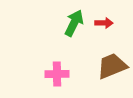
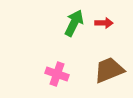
brown trapezoid: moved 3 px left, 4 px down
pink cross: rotated 20 degrees clockwise
